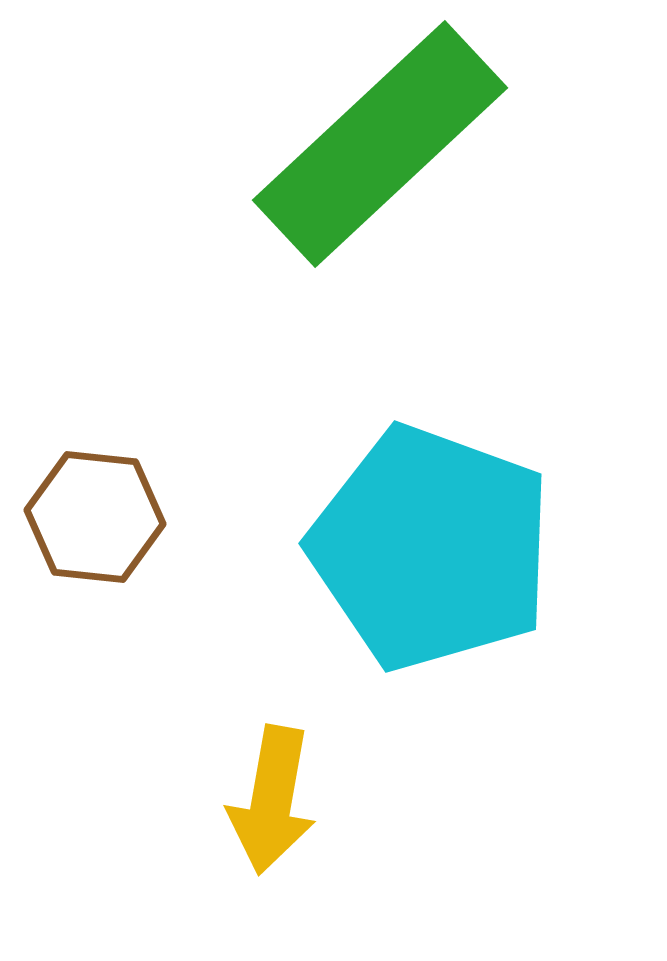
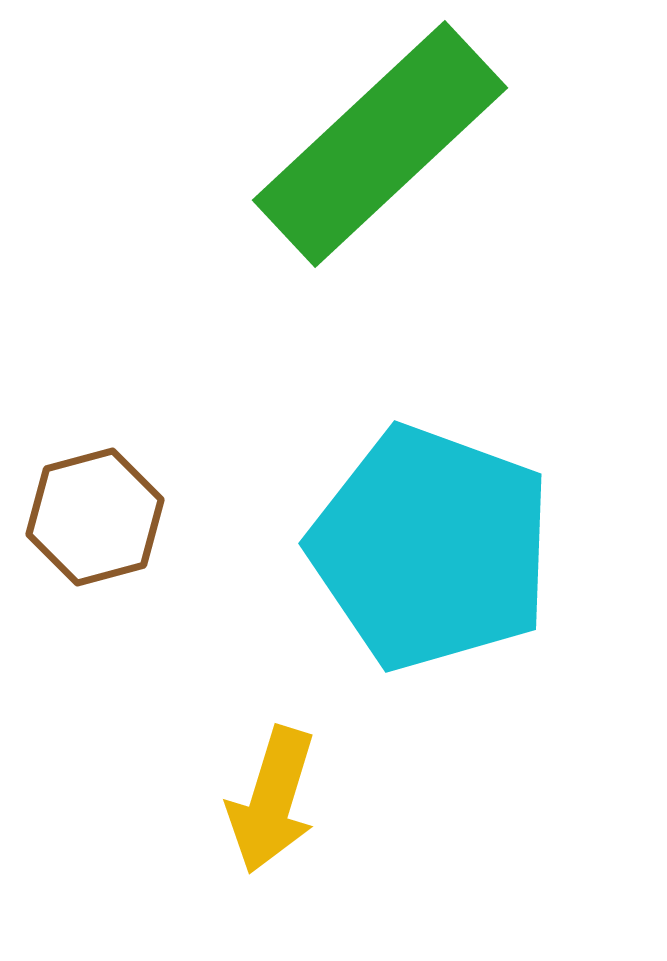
brown hexagon: rotated 21 degrees counterclockwise
yellow arrow: rotated 7 degrees clockwise
